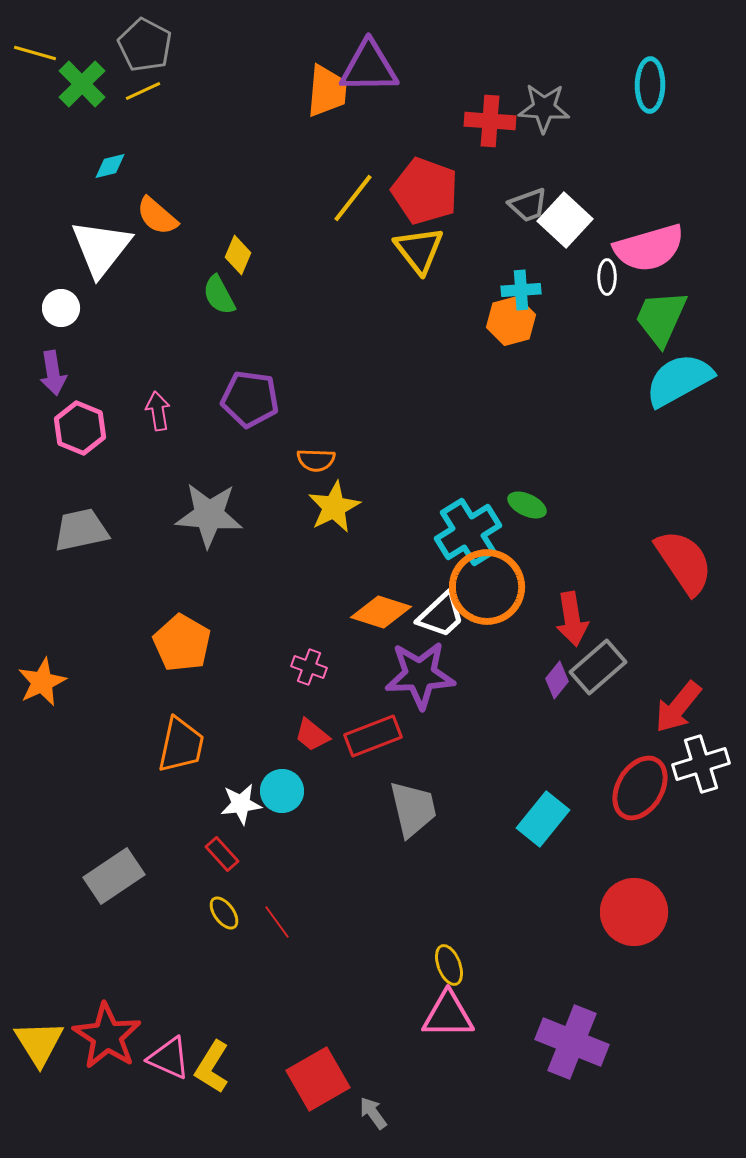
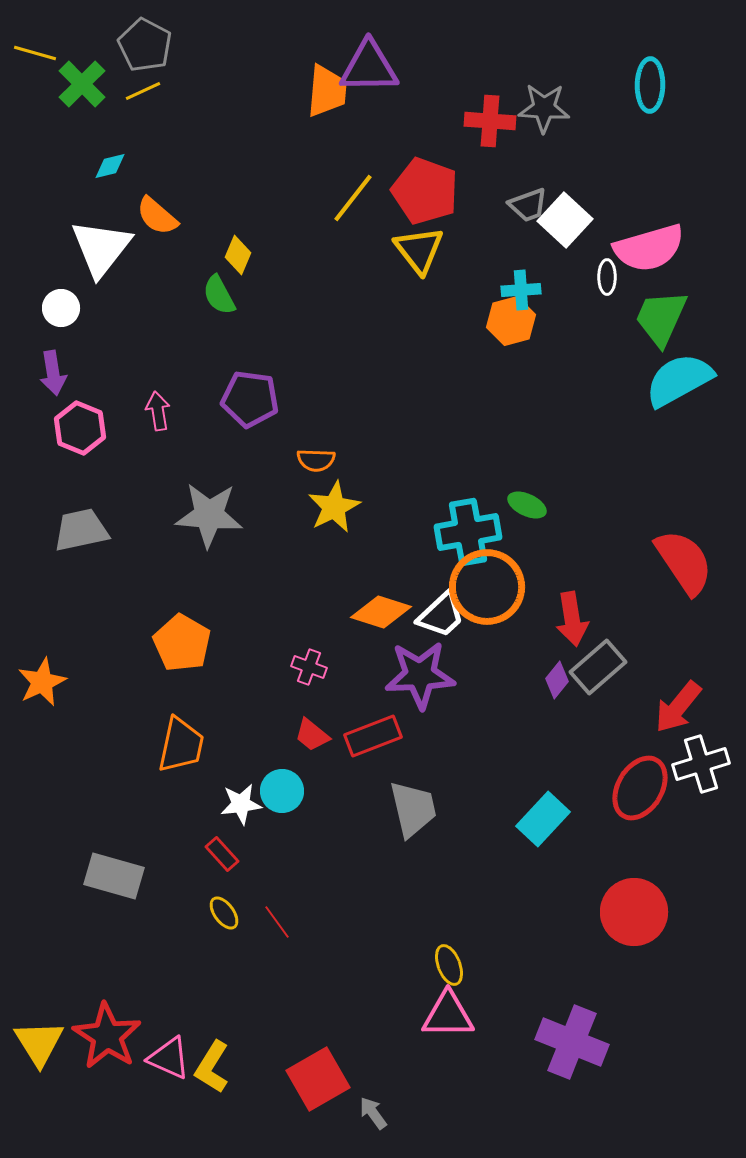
cyan cross at (468, 532): rotated 22 degrees clockwise
cyan rectangle at (543, 819): rotated 4 degrees clockwise
gray rectangle at (114, 876): rotated 50 degrees clockwise
